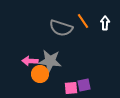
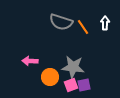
orange line: moved 6 px down
gray semicircle: moved 6 px up
gray star: moved 23 px right, 6 px down
orange circle: moved 10 px right, 3 px down
pink square: moved 3 px up; rotated 16 degrees counterclockwise
